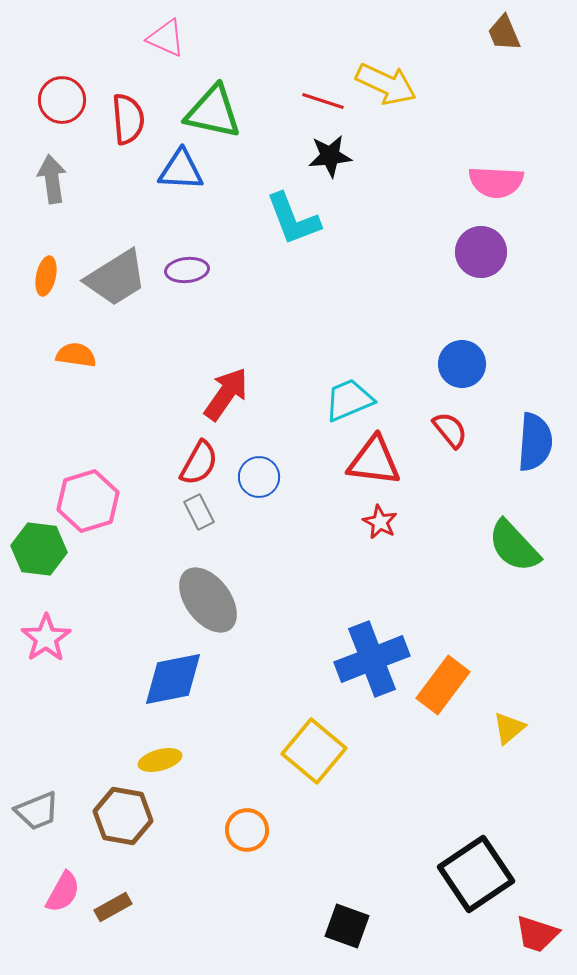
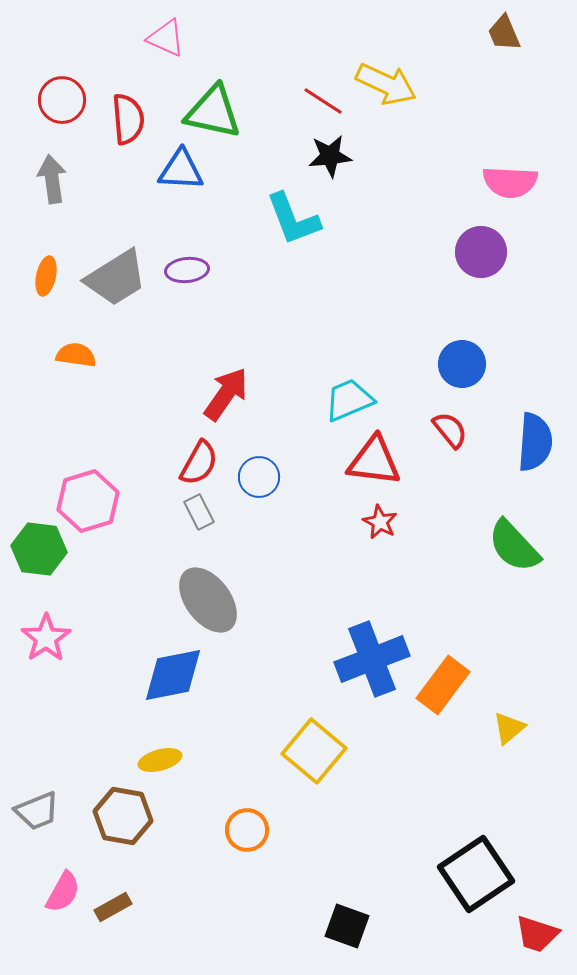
red line at (323, 101): rotated 15 degrees clockwise
pink semicircle at (496, 182): moved 14 px right
blue diamond at (173, 679): moved 4 px up
